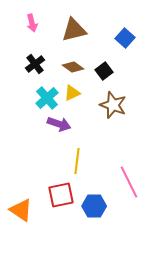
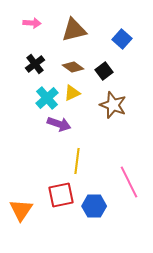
pink arrow: rotated 72 degrees counterclockwise
blue square: moved 3 px left, 1 px down
orange triangle: rotated 30 degrees clockwise
